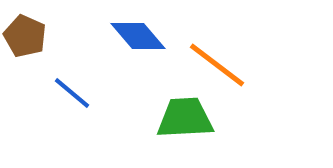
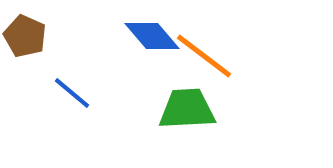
blue diamond: moved 14 px right
orange line: moved 13 px left, 9 px up
green trapezoid: moved 2 px right, 9 px up
